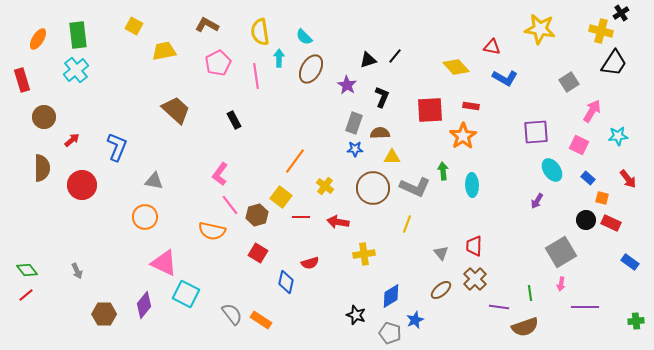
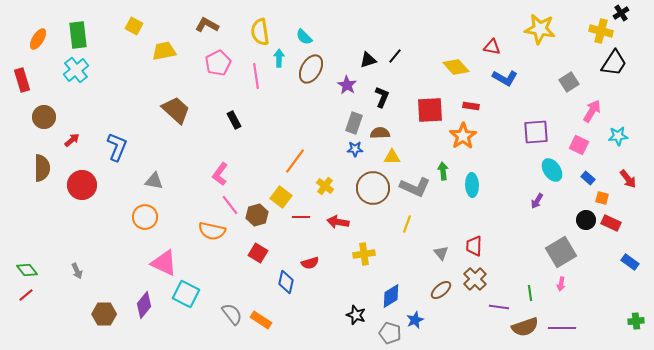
purple line at (585, 307): moved 23 px left, 21 px down
